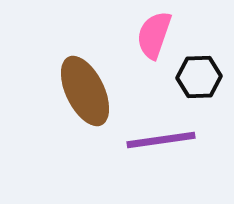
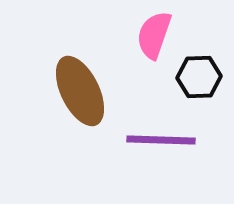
brown ellipse: moved 5 px left
purple line: rotated 10 degrees clockwise
